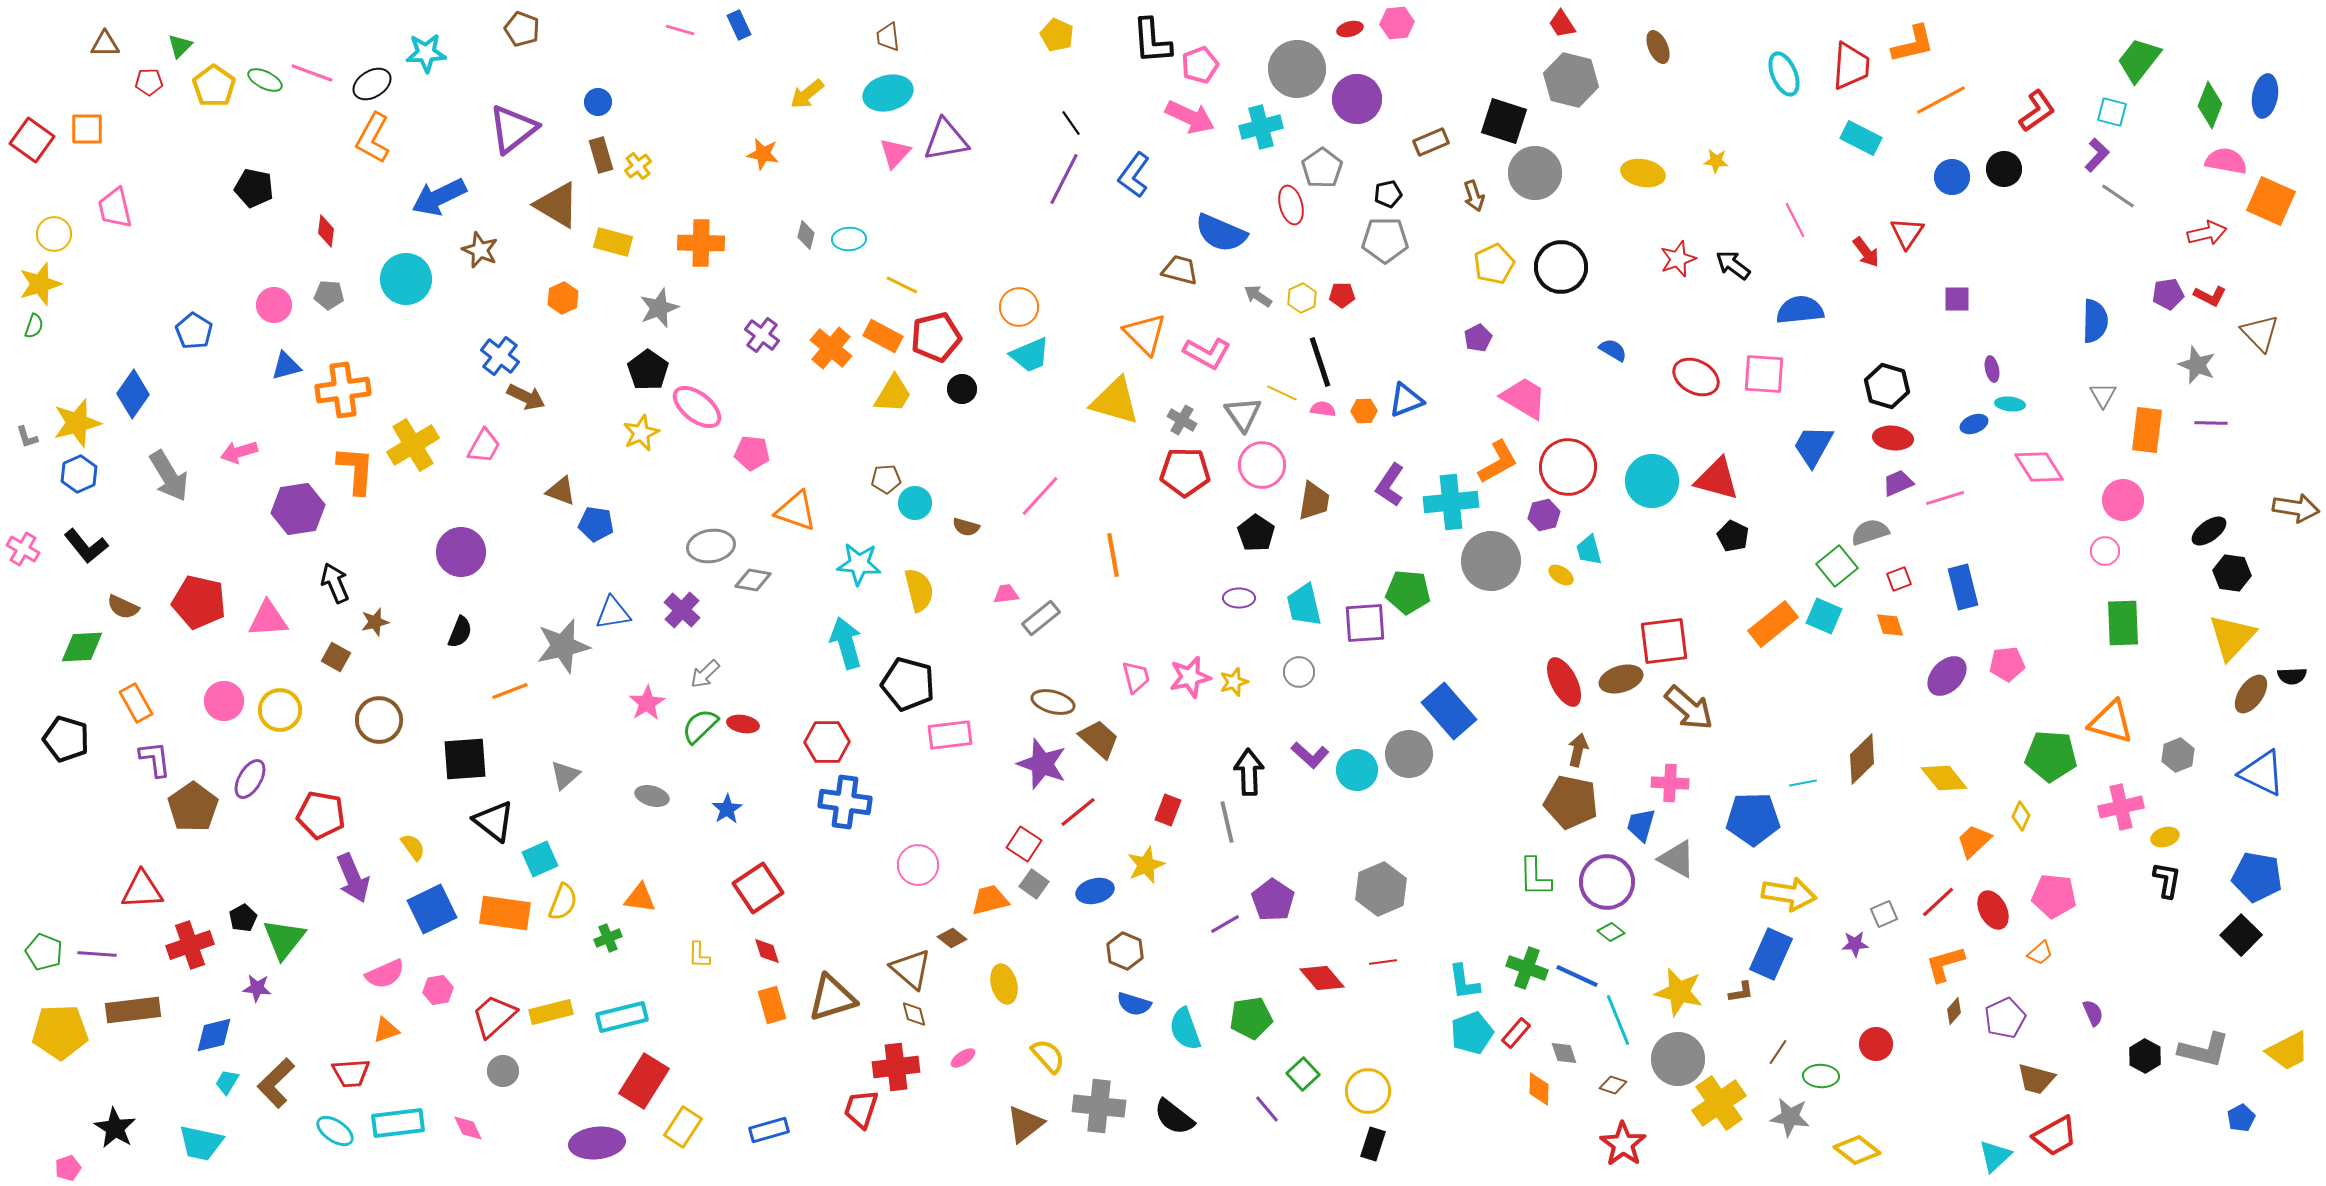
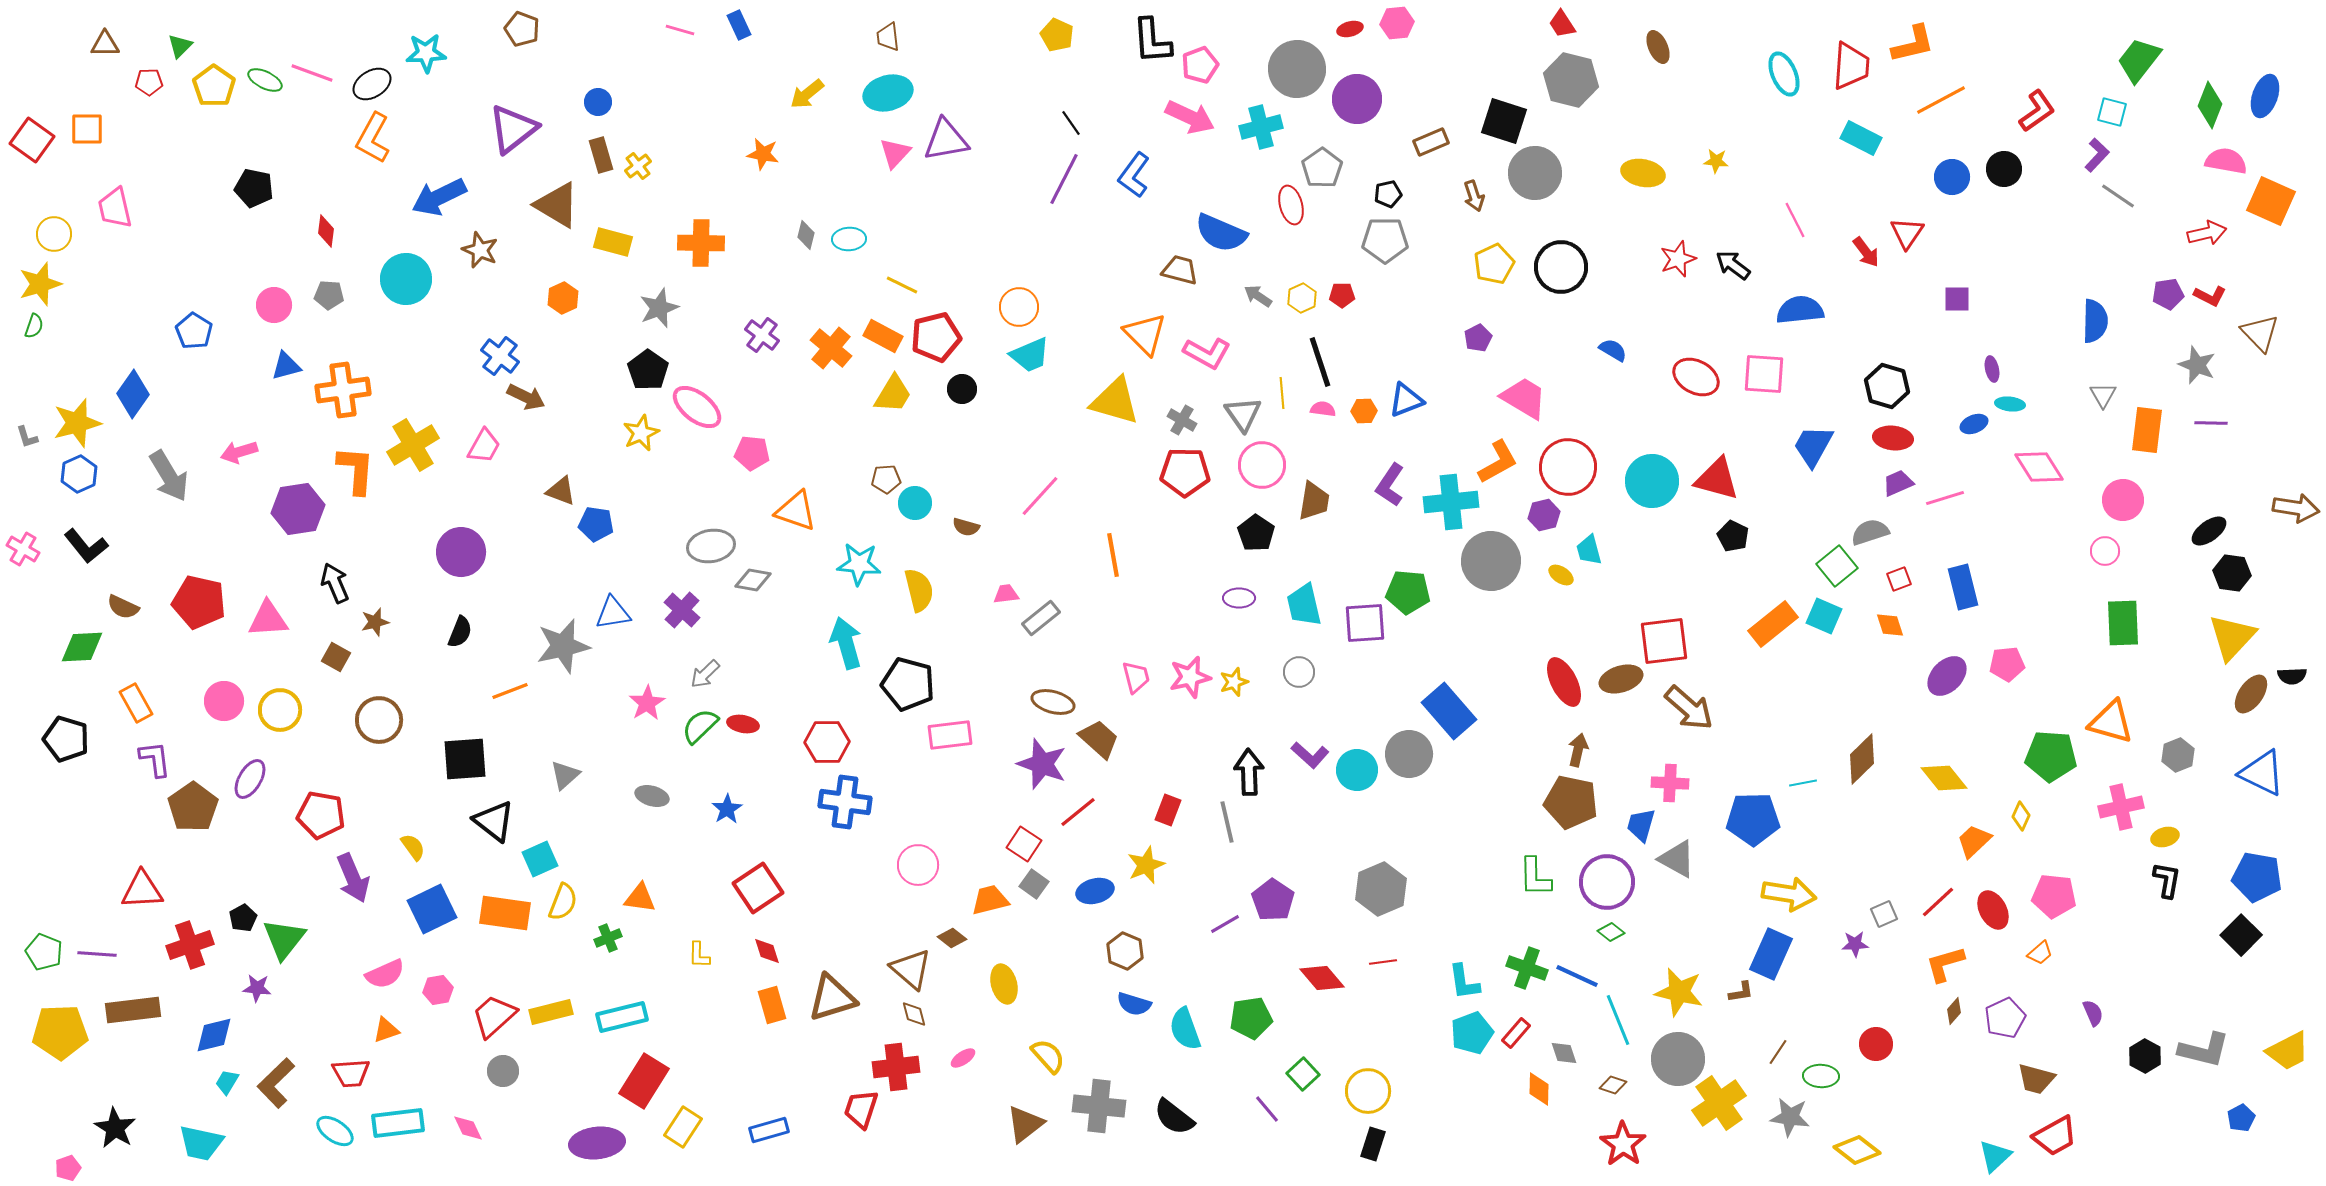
blue ellipse at (2265, 96): rotated 9 degrees clockwise
yellow line at (1282, 393): rotated 60 degrees clockwise
